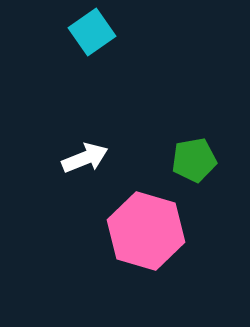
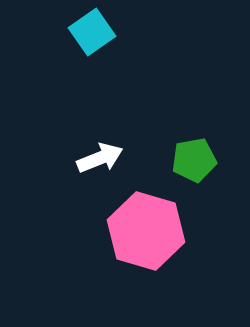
white arrow: moved 15 px right
